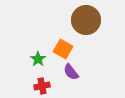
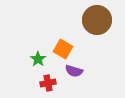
brown circle: moved 11 px right
purple semicircle: moved 3 px right, 1 px up; rotated 36 degrees counterclockwise
red cross: moved 6 px right, 3 px up
